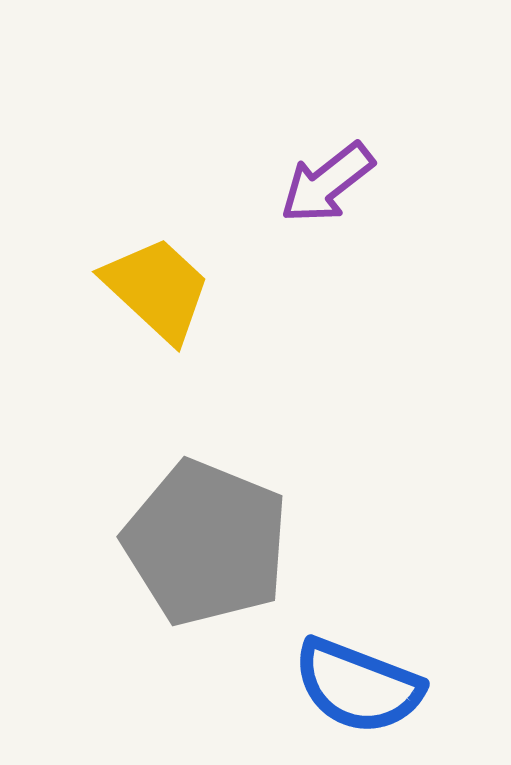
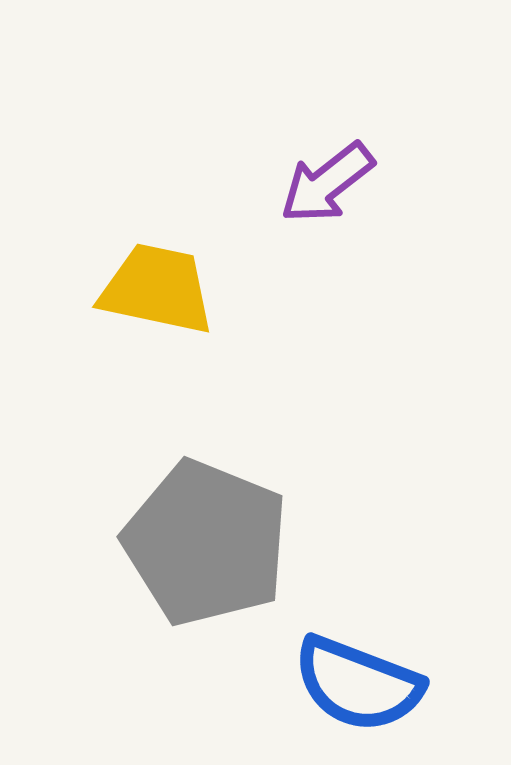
yellow trapezoid: rotated 31 degrees counterclockwise
blue semicircle: moved 2 px up
